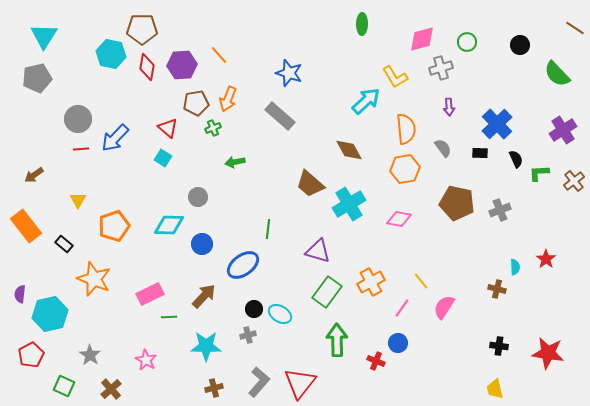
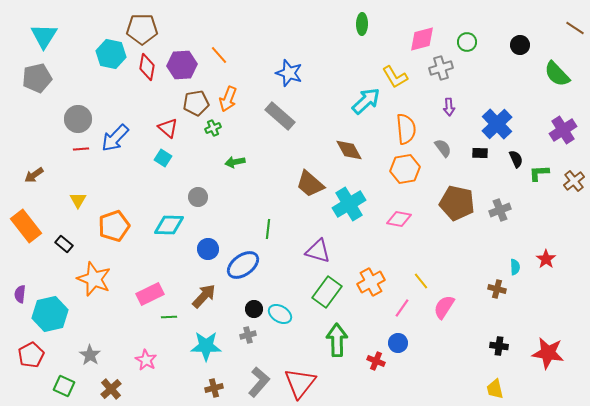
blue circle at (202, 244): moved 6 px right, 5 px down
